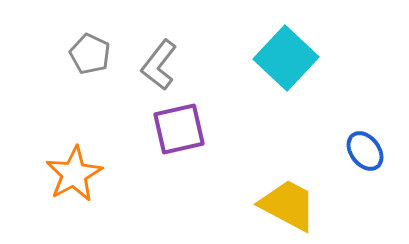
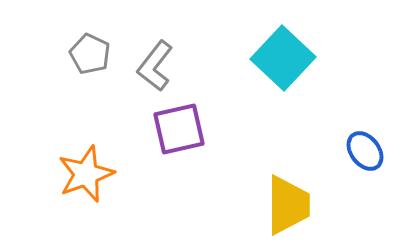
cyan square: moved 3 px left
gray L-shape: moved 4 px left, 1 px down
orange star: moved 12 px right; rotated 8 degrees clockwise
yellow trapezoid: rotated 62 degrees clockwise
